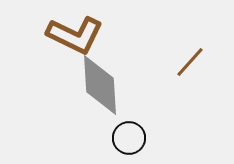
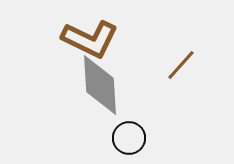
brown L-shape: moved 15 px right, 4 px down
brown line: moved 9 px left, 3 px down
